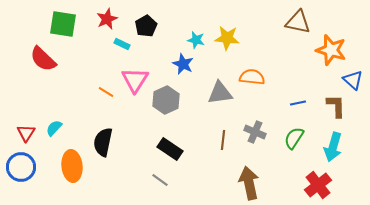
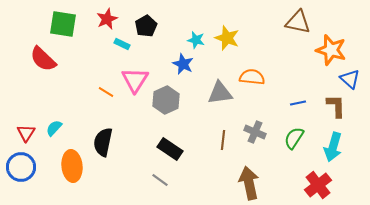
yellow star: rotated 15 degrees clockwise
blue triangle: moved 3 px left, 1 px up
